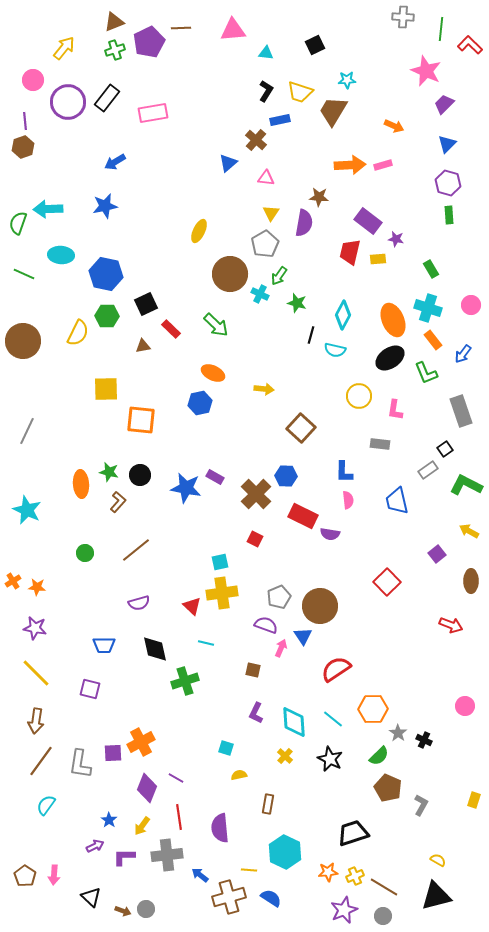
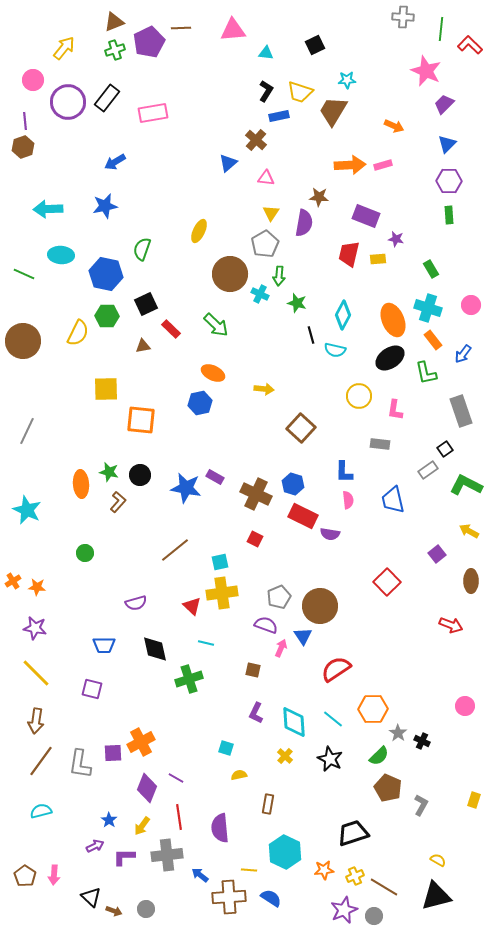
blue rectangle at (280, 120): moved 1 px left, 4 px up
purple hexagon at (448, 183): moved 1 px right, 2 px up; rotated 15 degrees counterclockwise
purple rectangle at (368, 221): moved 2 px left, 5 px up; rotated 16 degrees counterclockwise
green semicircle at (18, 223): moved 124 px right, 26 px down
red trapezoid at (350, 252): moved 1 px left, 2 px down
green arrow at (279, 276): rotated 30 degrees counterclockwise
black line at (311, 335): rotated 30 degrees counterclockwise
green L-shape at (426, 373): rotated 10 degrees clockwise
blue hexagon at (286, 476): moved 7 px right, 8 px down; rotated 15 degrees clockwise
brown cross at (256, 494): rotated 20 degrees counterclockwise
blue trapezoid at (397, 501): moved 4 px left, 1 px up
brown line at (136, 550): moved 39 px right
purple semicircle at (139, 603): moved 3 px left
green cross at (185, 681): moved 4 px right, 2 px up
purple square at (90, 689): moved 2 px right
black cross at (424, 740): moved 2 px left, 1 px down
cyan semicircle at (46, 805): moved 5 px left, 6 px down; rotated 40 degrees clockwise
orange star at (328, 872): moved 4 px left, 2 px up
brown cross at (229, 897): rotated 12 degrees clockwise
brown arrow at (123, 911): moved 9 px left
gray circle at (383, 916): moved 9 px left
